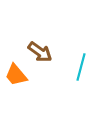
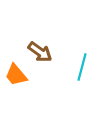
cyan line: moved 1 px right
